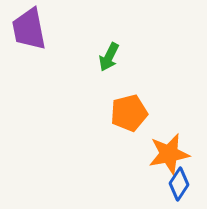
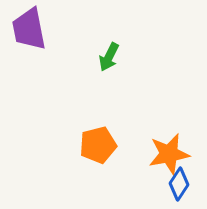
orange pentagon: moved 31 px left, 32 px down
